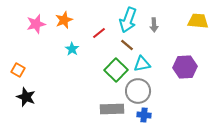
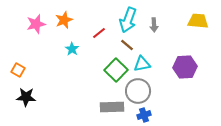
black star: rotated 18 degrees counterclockwise
gray rectangle: moved 2 px up
blue cross: rotated 24 degrees counterclockwise
